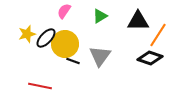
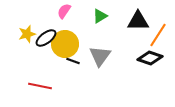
black ellipse: rotated 10 degrees clockwise
